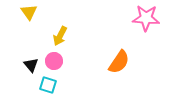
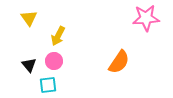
yellow triangle: moved 6 px down
pink star: rotated 8 degrees counterclockwise
yellow arrow: moved 2 px left
black triangle: moved 2 px left
cyan square: rotated 24 degrees counterclockwise
